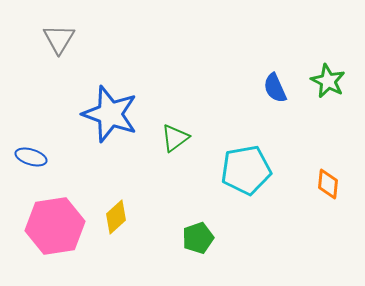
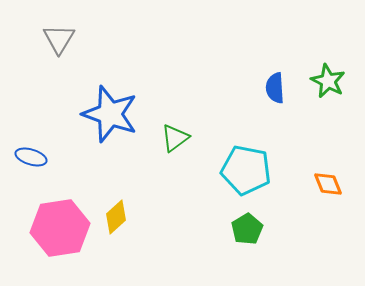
blue semicircle: rotated 20 degrees clockwise
cyan pentagon: rotated 21 degrees clockwise
orange diamond: rotated 28 degrees counterclockwise
pink hexagon: moved 5 px right, 2 px down
green pentagon: moved 49 px right, 9 px up; rotated 12 degrees counterclockwise
